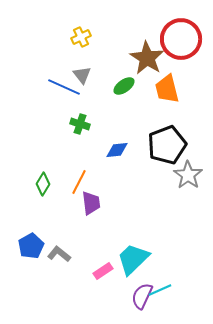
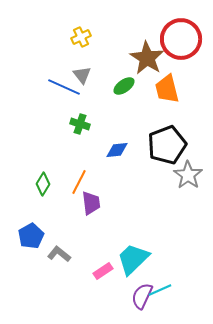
blue pentagon: moved 10 px up
